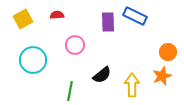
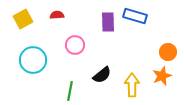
blue rectangle: rotated 10 degrees counterclockwise
